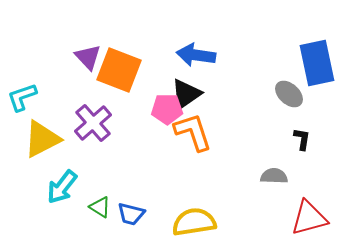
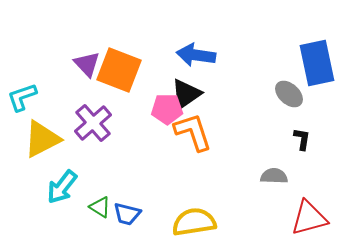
purple triangle: moved 1 px left, 7 px down
blue trapezoid: moved 4 px left
